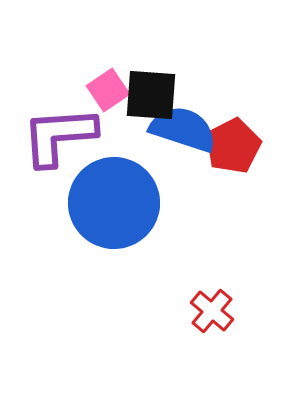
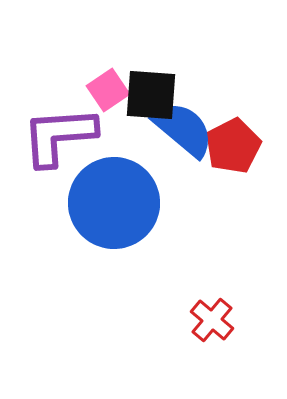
blue semicircle: rotated 22 degrees clockwise
red cross: moved 9 px down
